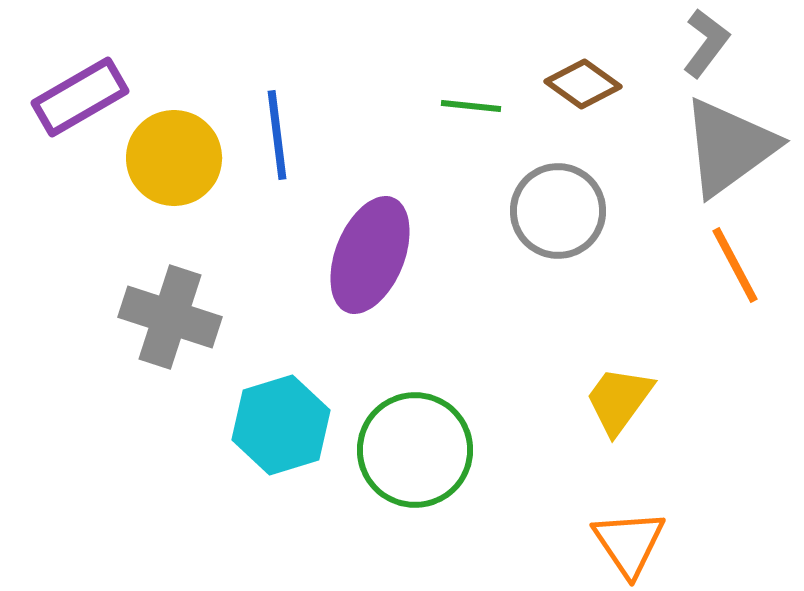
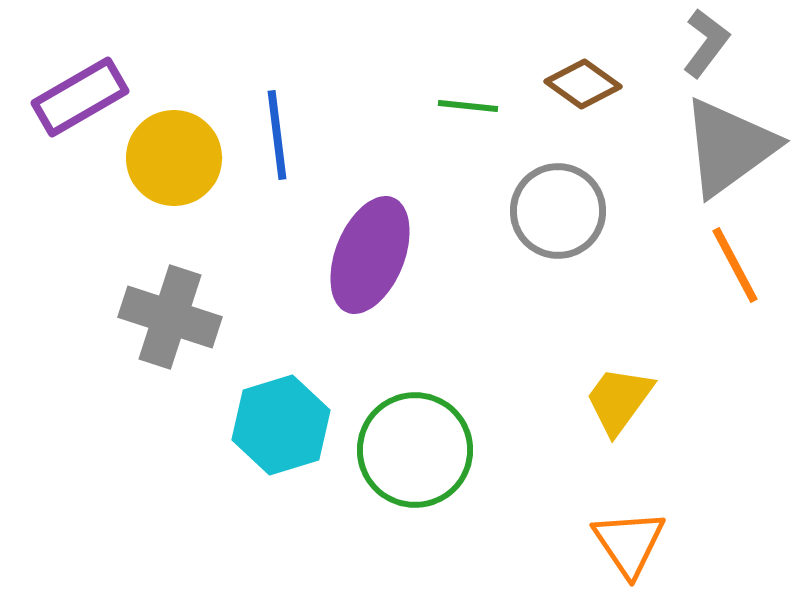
green line: moved 3 px left
